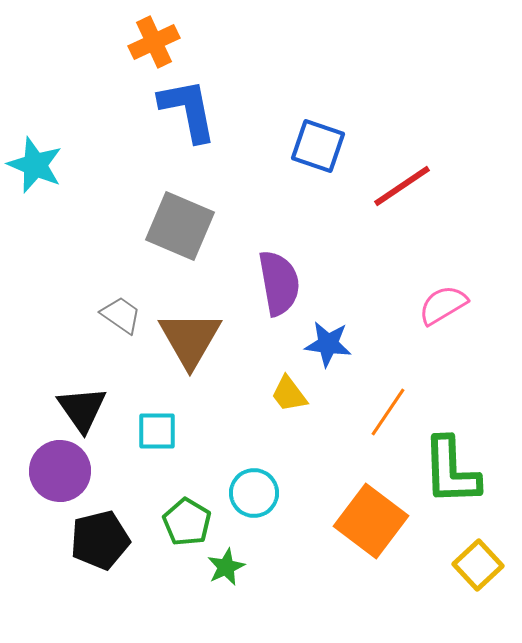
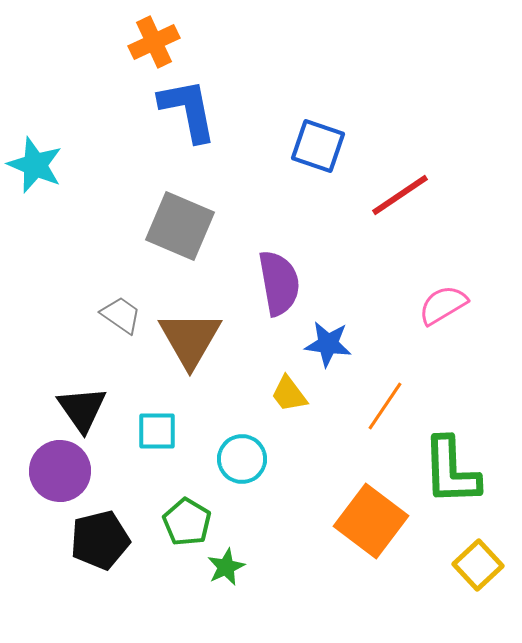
red line: moved 2 px left, 9 px down
orange line: moved 3 px left, 6 px up
cyan circle: moved 12 px left, 34 px up
